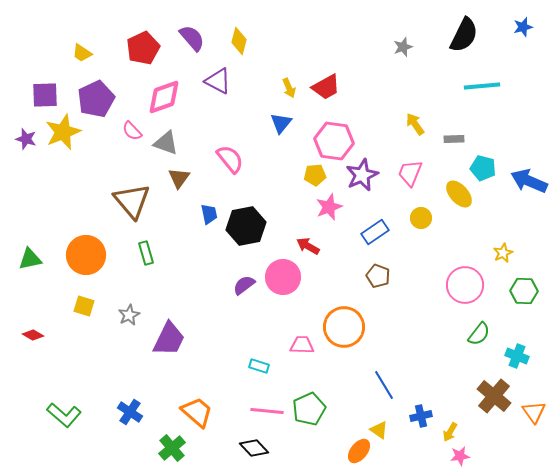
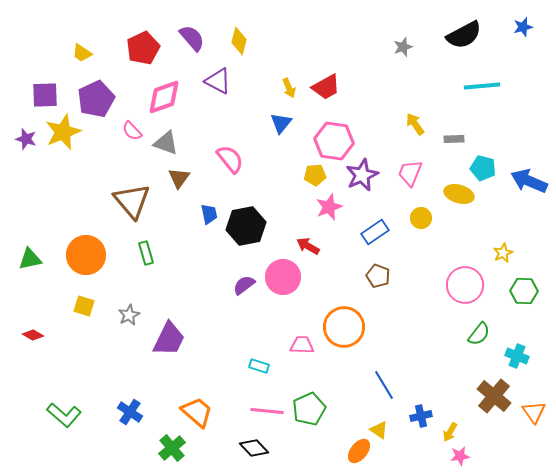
black semicircle at (464, 35): rotated 36 degrees clockwise
yellow ellipse at (459, 194): rotated 32 degrees counterclockwise
